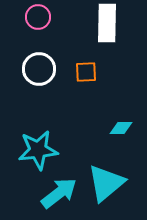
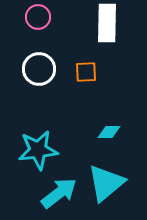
cyan diamond: moved 12 px left, 4 px down
